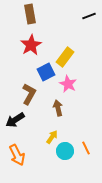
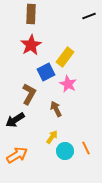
brown rectangle: moved 1 px right; rotated 12 degrees clockwise
brown arrow: moved 2 px left, 1 px down; rotated 14 degrees counterclockwise
orange arrow: rotated 95 degrees counterclockwise
